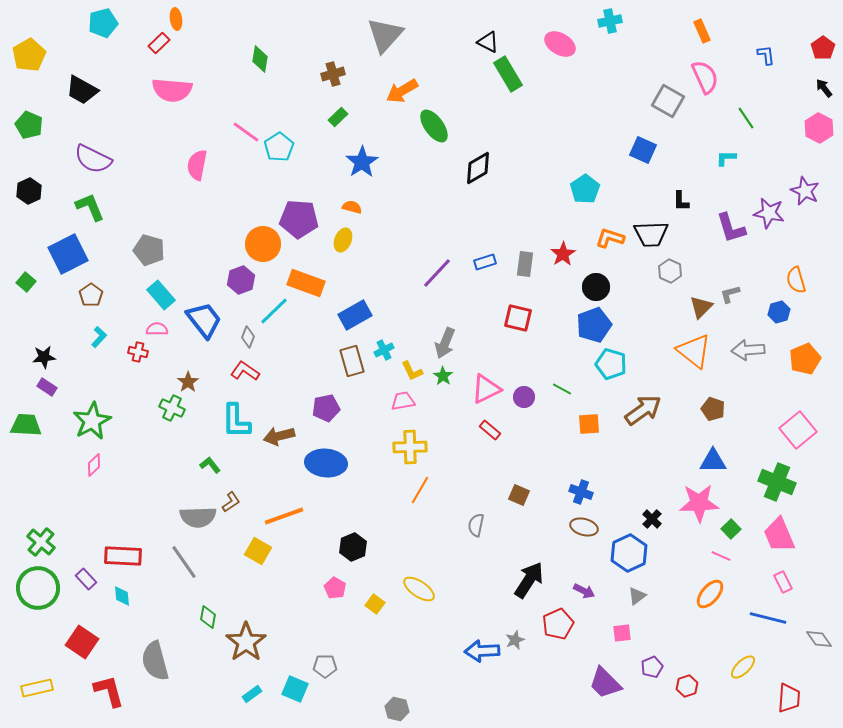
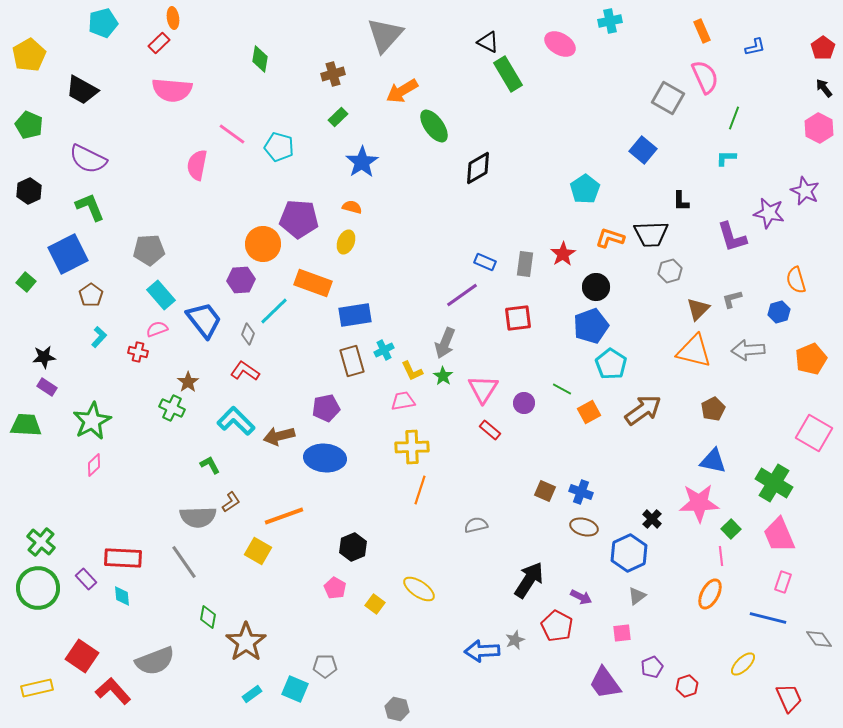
orange ellipse at (176, 19): moved 3 px left, 1 px up
blue L-shape at (766, 55): moved 11 px left, 8 px up; rotated 85 degrees clockwise
gray square at (668, 101): moved 3 px up
green line at (746, 118): moved 12 px left; rotated 55 degrees clockwise
pink line at (246, 132): moved 14 px left, 2 px down
cyan pentagon at (279, 147): rotated 24 degrees counterclockwise
blue square at (643, 150): rotated 16 degrees clockwise
purple semicircle at (93, 159): moved 5 px left
purple L-shape at (731, 228): moved 1 px right, 9 px down
yellow ellipse at (343, 240): moved 3 px right, 2 px down
gray pentagon at (149, 250): rotated 20 degrees counterclockwise
blue rectangle at (485, 262): rotated 40 degrees clockwise
gray hexagon at (670, 271): rotated 20 degrees clockwise
purple line at (437, 273): moved 25 px right, 22 px down; rotated 12 degrees clockwise
purple hexagon at (241, 280): rotated 16 degrees clockwise
orange rectangle at (306, 283): moved 7 px right
gray L-shape at (730, 294): moved 2 px right, 5 px down
brown triangle at (701, 307): moved 3 px left, 2 px down
blue rectangle at (355, 315): rotated 20 degrees clockwise
red square at (518, 318): rotated 20 degrees counterclockwise
blue pentagon at (594, 325): moved 3 px left, 1 px down
pink semicircle at (157, 329): rotated 20 degrees counterclockwise
gray diamond at (248, 337): moved 3 px up
orange triangle at (694, 351): rotated 24 degrees counterclockwise
orange pentagon at (805, 359): moved 6 px right
cyan pentagon at (611, 364): rotated 16 degrees clockwise
pink triangle at (486, 389): moved 3 px left; rotated 32 degrees counterclockwise
purple circle at (524, 397): moved 6 px down
brown pentagon at (713, 409): rotated 25 degrees clockwise
cyan L-shape at (236, 421): rotated 135 degrees clockwise
orange square at (589, 424): moved 12 px up; rotated 25 degrees counterclockwise
pink square at (798, 430): moved 16 px right, 3 px down; rotated 21 degrees counterclockwise
yellow cross at (410, 447): moved 2 px right
blue triangle at (713, 461): rotated 12 degrees clockwise
blue ellipse at (326, 463): moved 1 px left, 5 px up
green L-shape at (210, 465): rotated 10 degrees clockwise
green cross at (777, 482): moved 3 px left, 1 px down; rotated 9 degrees clockwise
orange line at (420, 490): rotated 12 degrees counterclockwise
brown square at (519, 495): moved 26 px right, 4 px up
gray semicircle at (476, 525): rotated 65 degrees clockwise
red rectangle at (123, 556): moved 2 px down
pink line at (721, 556): rotated 60 degrees clockwise
pink rectangle at (783, 582): rotated 45 degrees clockwise
purple arrow at (584, 591): moved 3 px left, 6 px down
orange ellipse at (710, 594): rotated 12 degrees counterclockwise
red pentagon at (558, 624): moved 1 px left, 2 px down; rotated 20 degrees counterclockwise
red square at (82, 642): moved 14 px down
gray semicircle at (155, 661): rotated 96 degrees counterclockwise
yellow ellipse at (743, 667): moved 3 px up
purple trapezoid at (605, 683): rotated 9 degrees clockwise
red L-shape at (109, 691): moved 4 px right; rotated 27 degrees counterclockwise
red trapezoid at (789, 698): rotated 28 degrees counterclockwise
